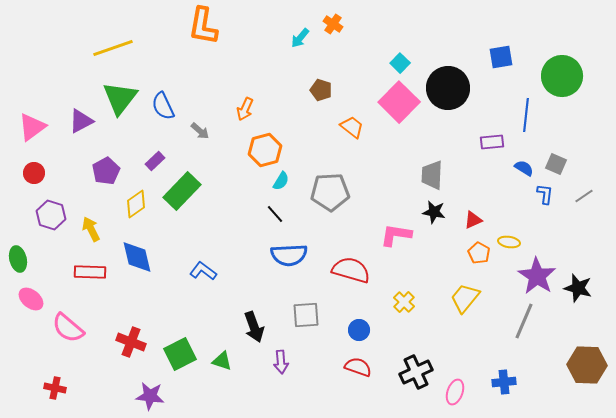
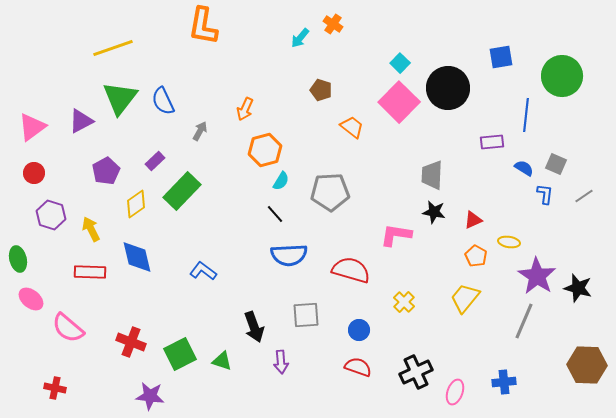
blue semicircle at (163, 106): moved 5 px up
gray arrow at (200, 131): rotated 102 degrees counterclockwise
orange pentagon at (479, 253): moved 3 px left, 3 px down
